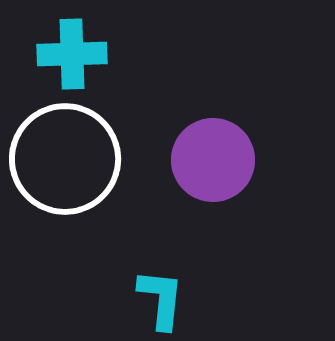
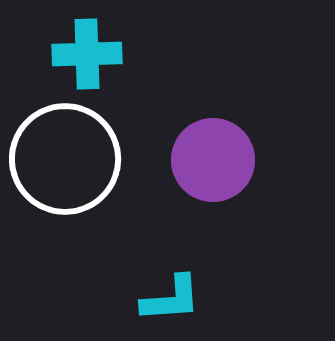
cyan cross: moved 15 px right
cyan L-shape: moved 10 px right; rotated 80 degrees clockwise
